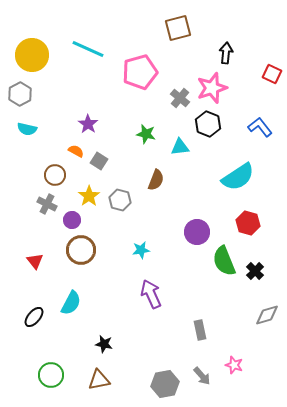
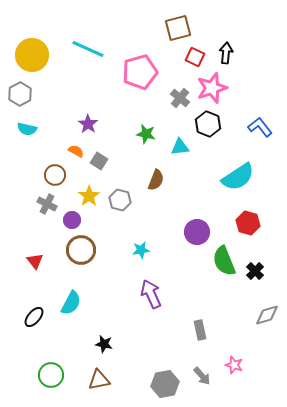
red square at (272, 74): moved 77 px left, 17 px up
